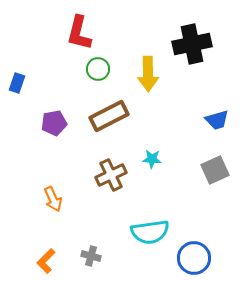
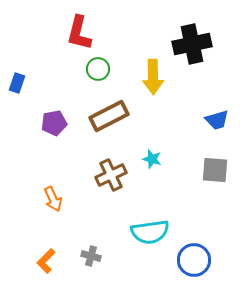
yellow arrow: moved 5 px right, 3 px down
cyan star: rotated 12 degrees clockwise
gray square: rotated 28 degrees clockwise
blue circle: moved 2 px down
